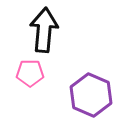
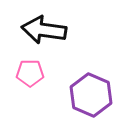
black arrow: rotated 87 degrees counterclockwise
